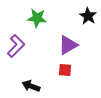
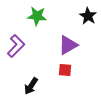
green star: moved 2 px up
black arrow: rotated 78 degrees counterclockwise
